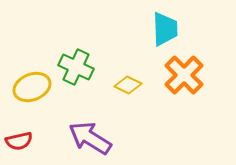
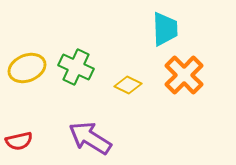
yellow ellipse: moved 5 px left, 19 px up
